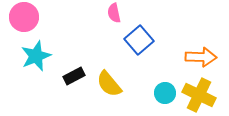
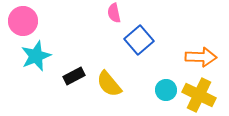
pink circle: moved 1 px left, 4 px down
cyan circle: moved 1 px right, 3 px up
